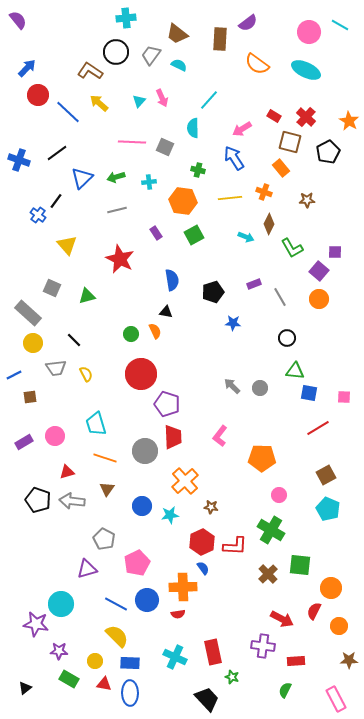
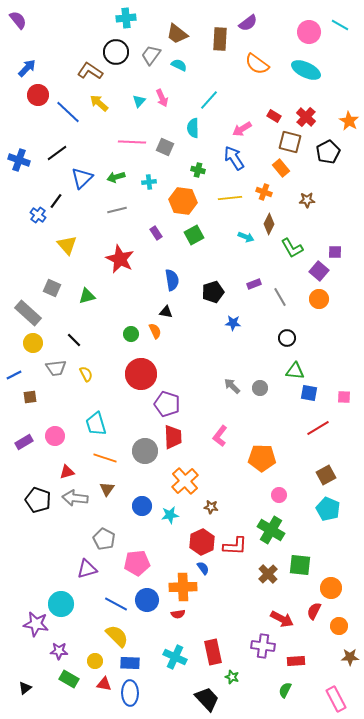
gray arrow at (72, 501): moved 3 px right, 3 px up
pink pentagon at (137, 563): rotated 20 degrees clockwise
brown star at (349, 660): moved 1 px right, 3 px up
